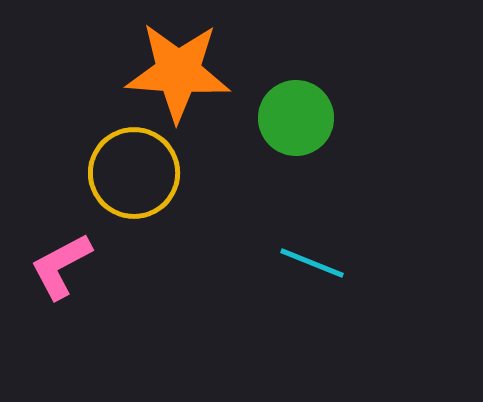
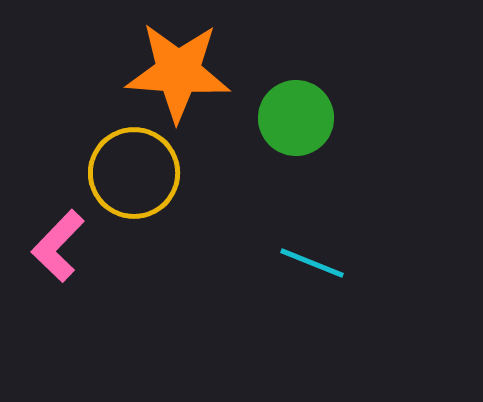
pink L-shape: moved 3 px left, 20 px up; rotated 18 degrees counterclockwise
